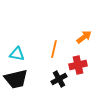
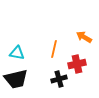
orange arrow: rotated 112 degrees counterclockwise
cyan triangle: moved 1 px up
red cross: moved 1 px left, 1 px up
black cross: rotated 14 degrees clockwise
